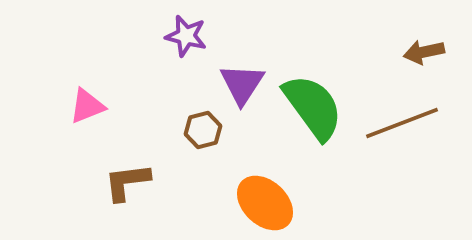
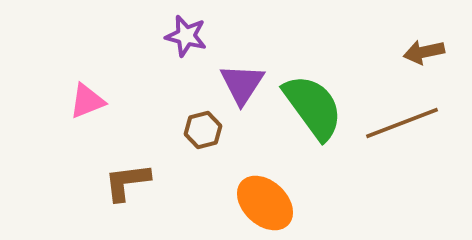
pink triangle: moved 5 px up
